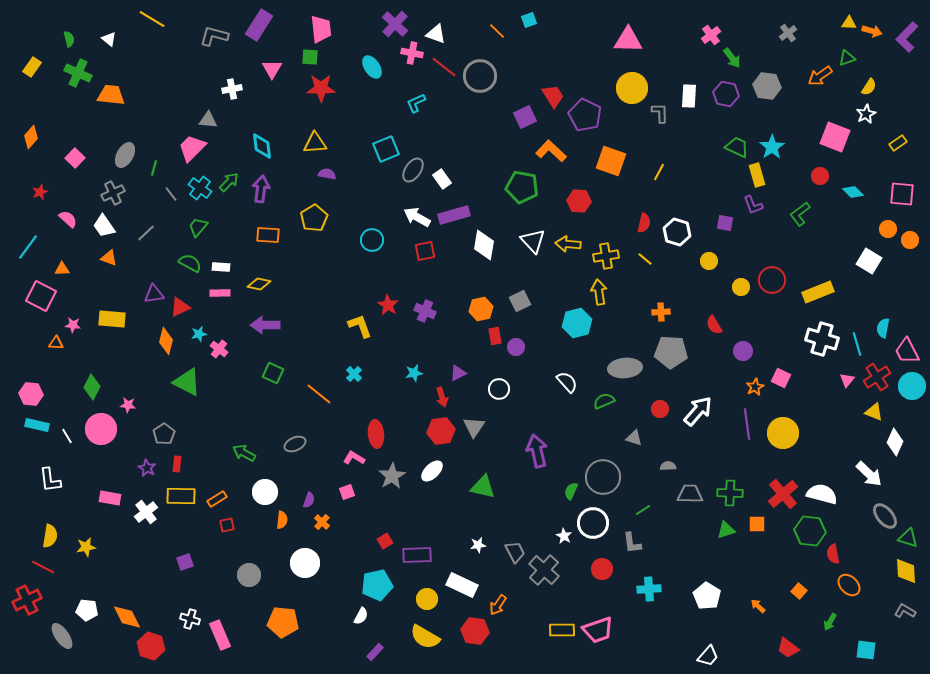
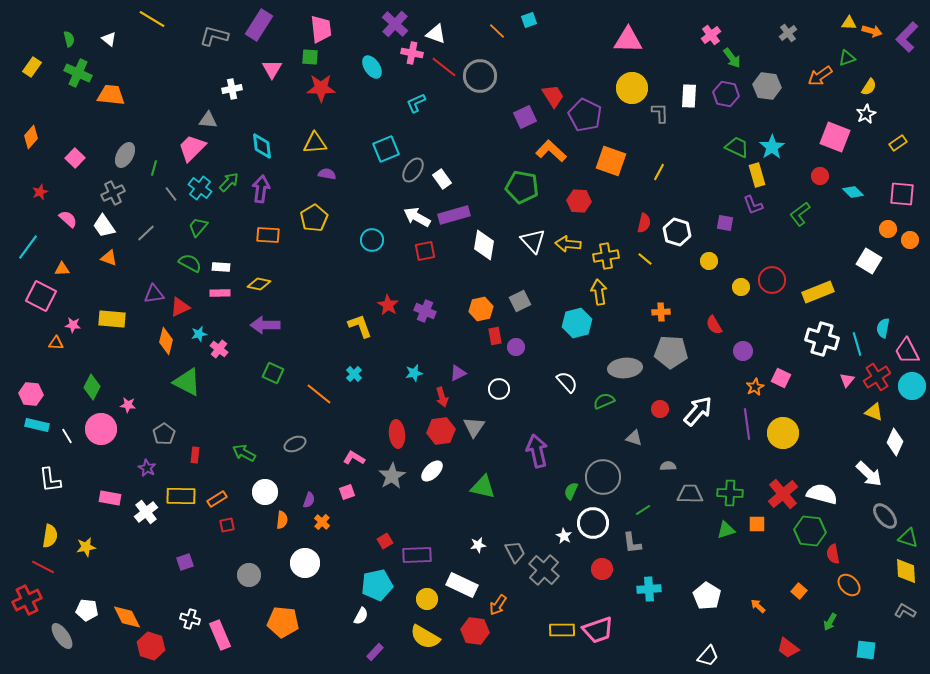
red ellipse at (376, 434): moved 21 px right
red rectangle at (177, 464): moved 18 px right, 9 px up
